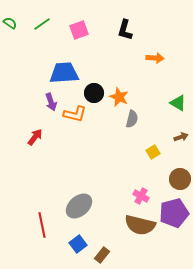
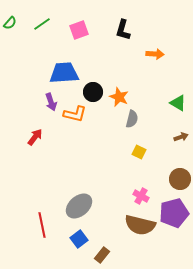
green semicircle: rotated 96 degrees clockwise
black L-shape: moved 2 px left
orange arrow: moved 4 px up
black circle: moved 1 px left, 1 px up
yellow square: moved 14 px left; rotated 32 degrees counterclockwise
blue square: moved 1 px right, 5 px up
